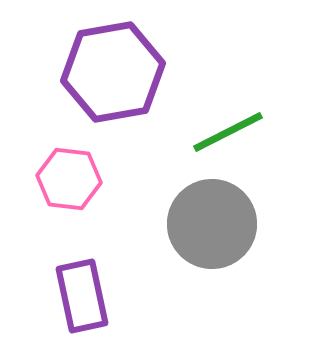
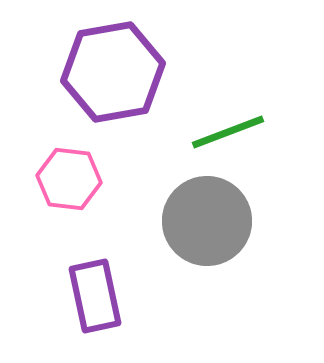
green line: rotated 6 degrees clockwise
gray circle: moved 5 px left, 3 px up
purple rectangle: moved 13 px right
